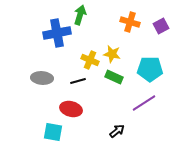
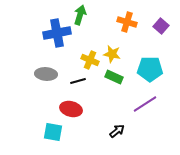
orange cross: moved 3 px left
purple square: rotated 21 degrees counterclockwise
gray ellipse: moved 4 px right, 4 px up
purple line: moved 1 px right, 1 px down
